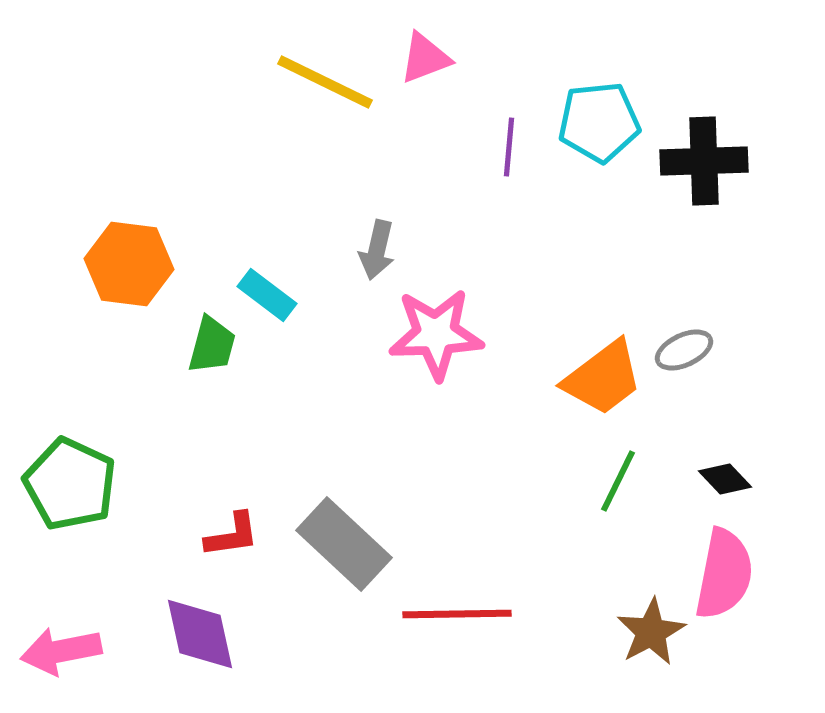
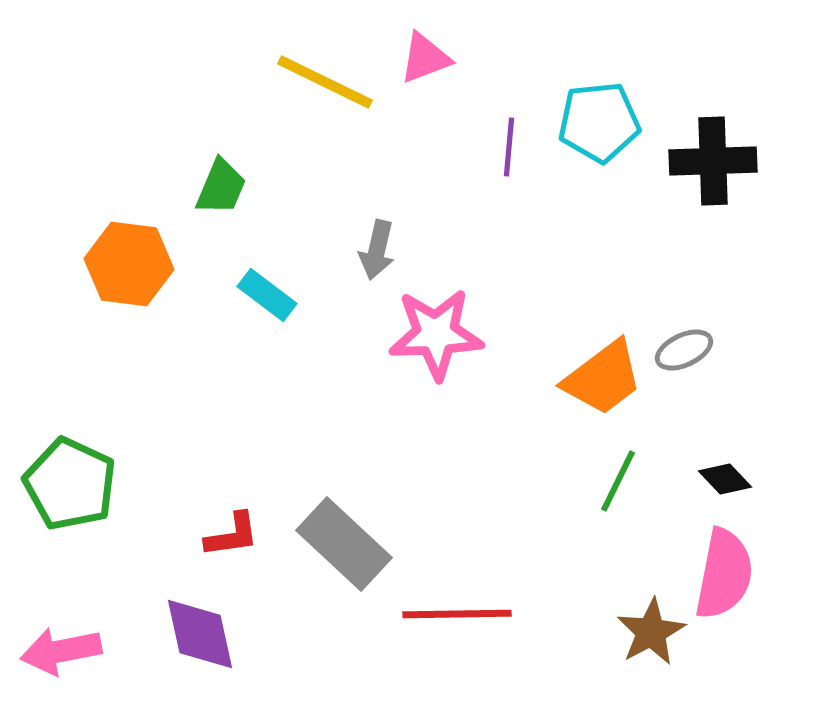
black cross: moved 9 px right
green trapezoid: moved 9 px right, 158 px up; rotated 8 degrees clockwise
